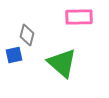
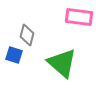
pink rectangle: rotated 8 degrees clockwise
blue square: rotated 30 degrees clockwise
